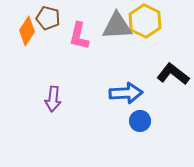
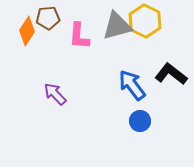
brown pentagon: rotated 20 degrees counterclockwise
gray triangle: rotated 12 degrees counterclockwise
pink L-shape: rotated 8 degrees counterclockwise
black L-shape: moved 2 px left
blue arrow: moved 6 px right, 8 px up; rotated 124 degrees counterclockwise
purple arrow: moved 2 px right, 5 px up; rotated 130 degrees clockwise
